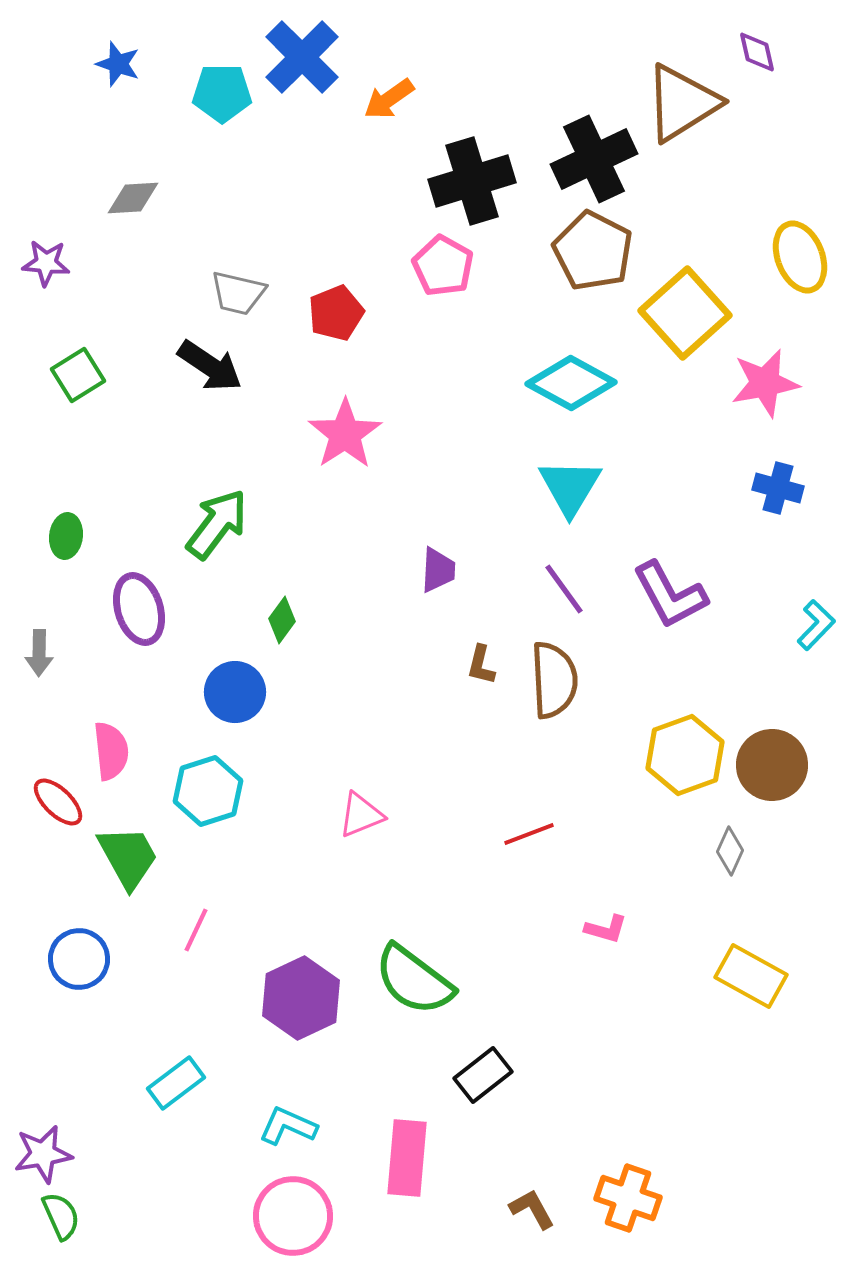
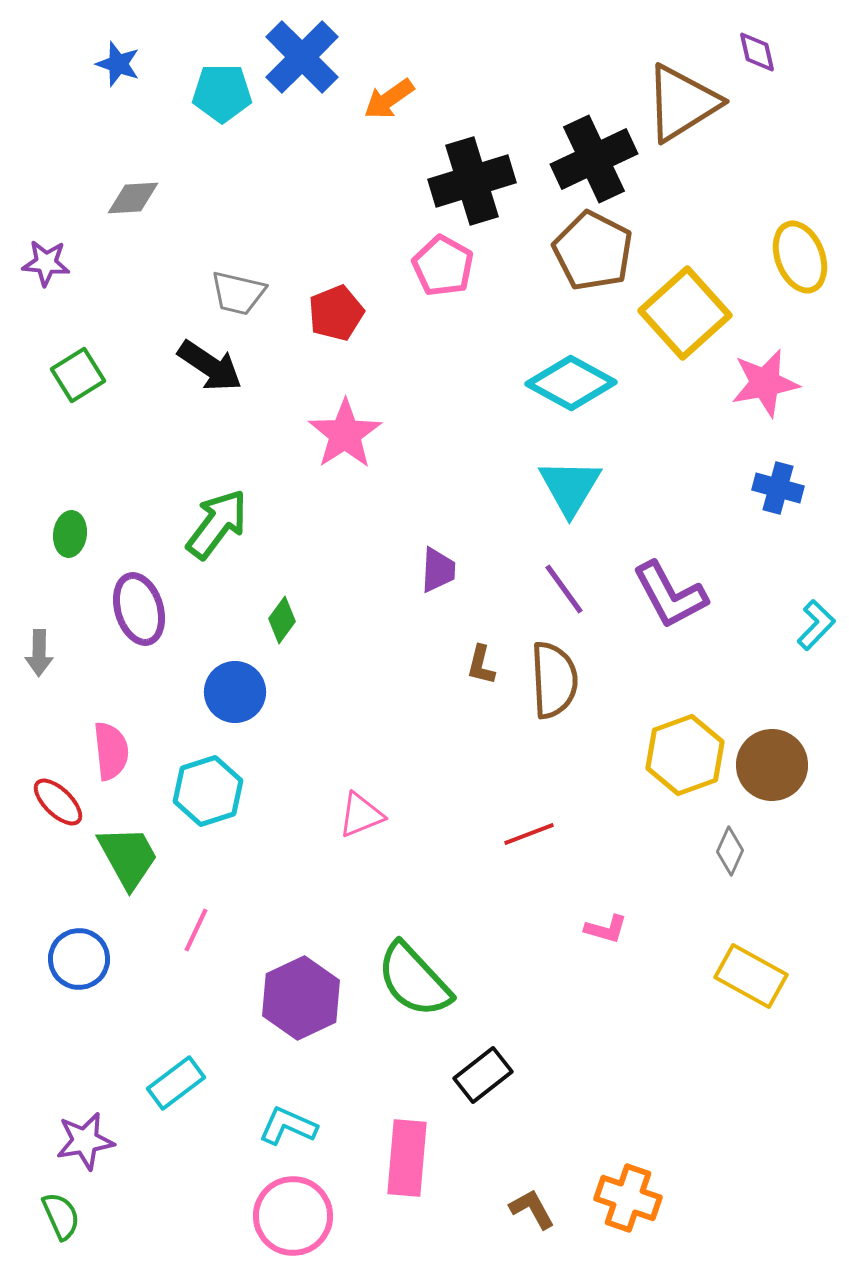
green ellipse at (66, 536): moved 4 px right, 2 px up
green semicircle at (414, 980): rotated 10 degrees clockwise
purple star at (43, 1154): moved 42 px right, 13 px up
